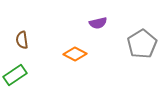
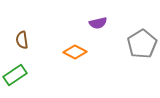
orange diamond: moved 2 px up
